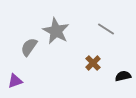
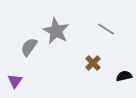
black semicircle: moved 1 px right
purple triangle: rotated 35 degrees counterclockwise
